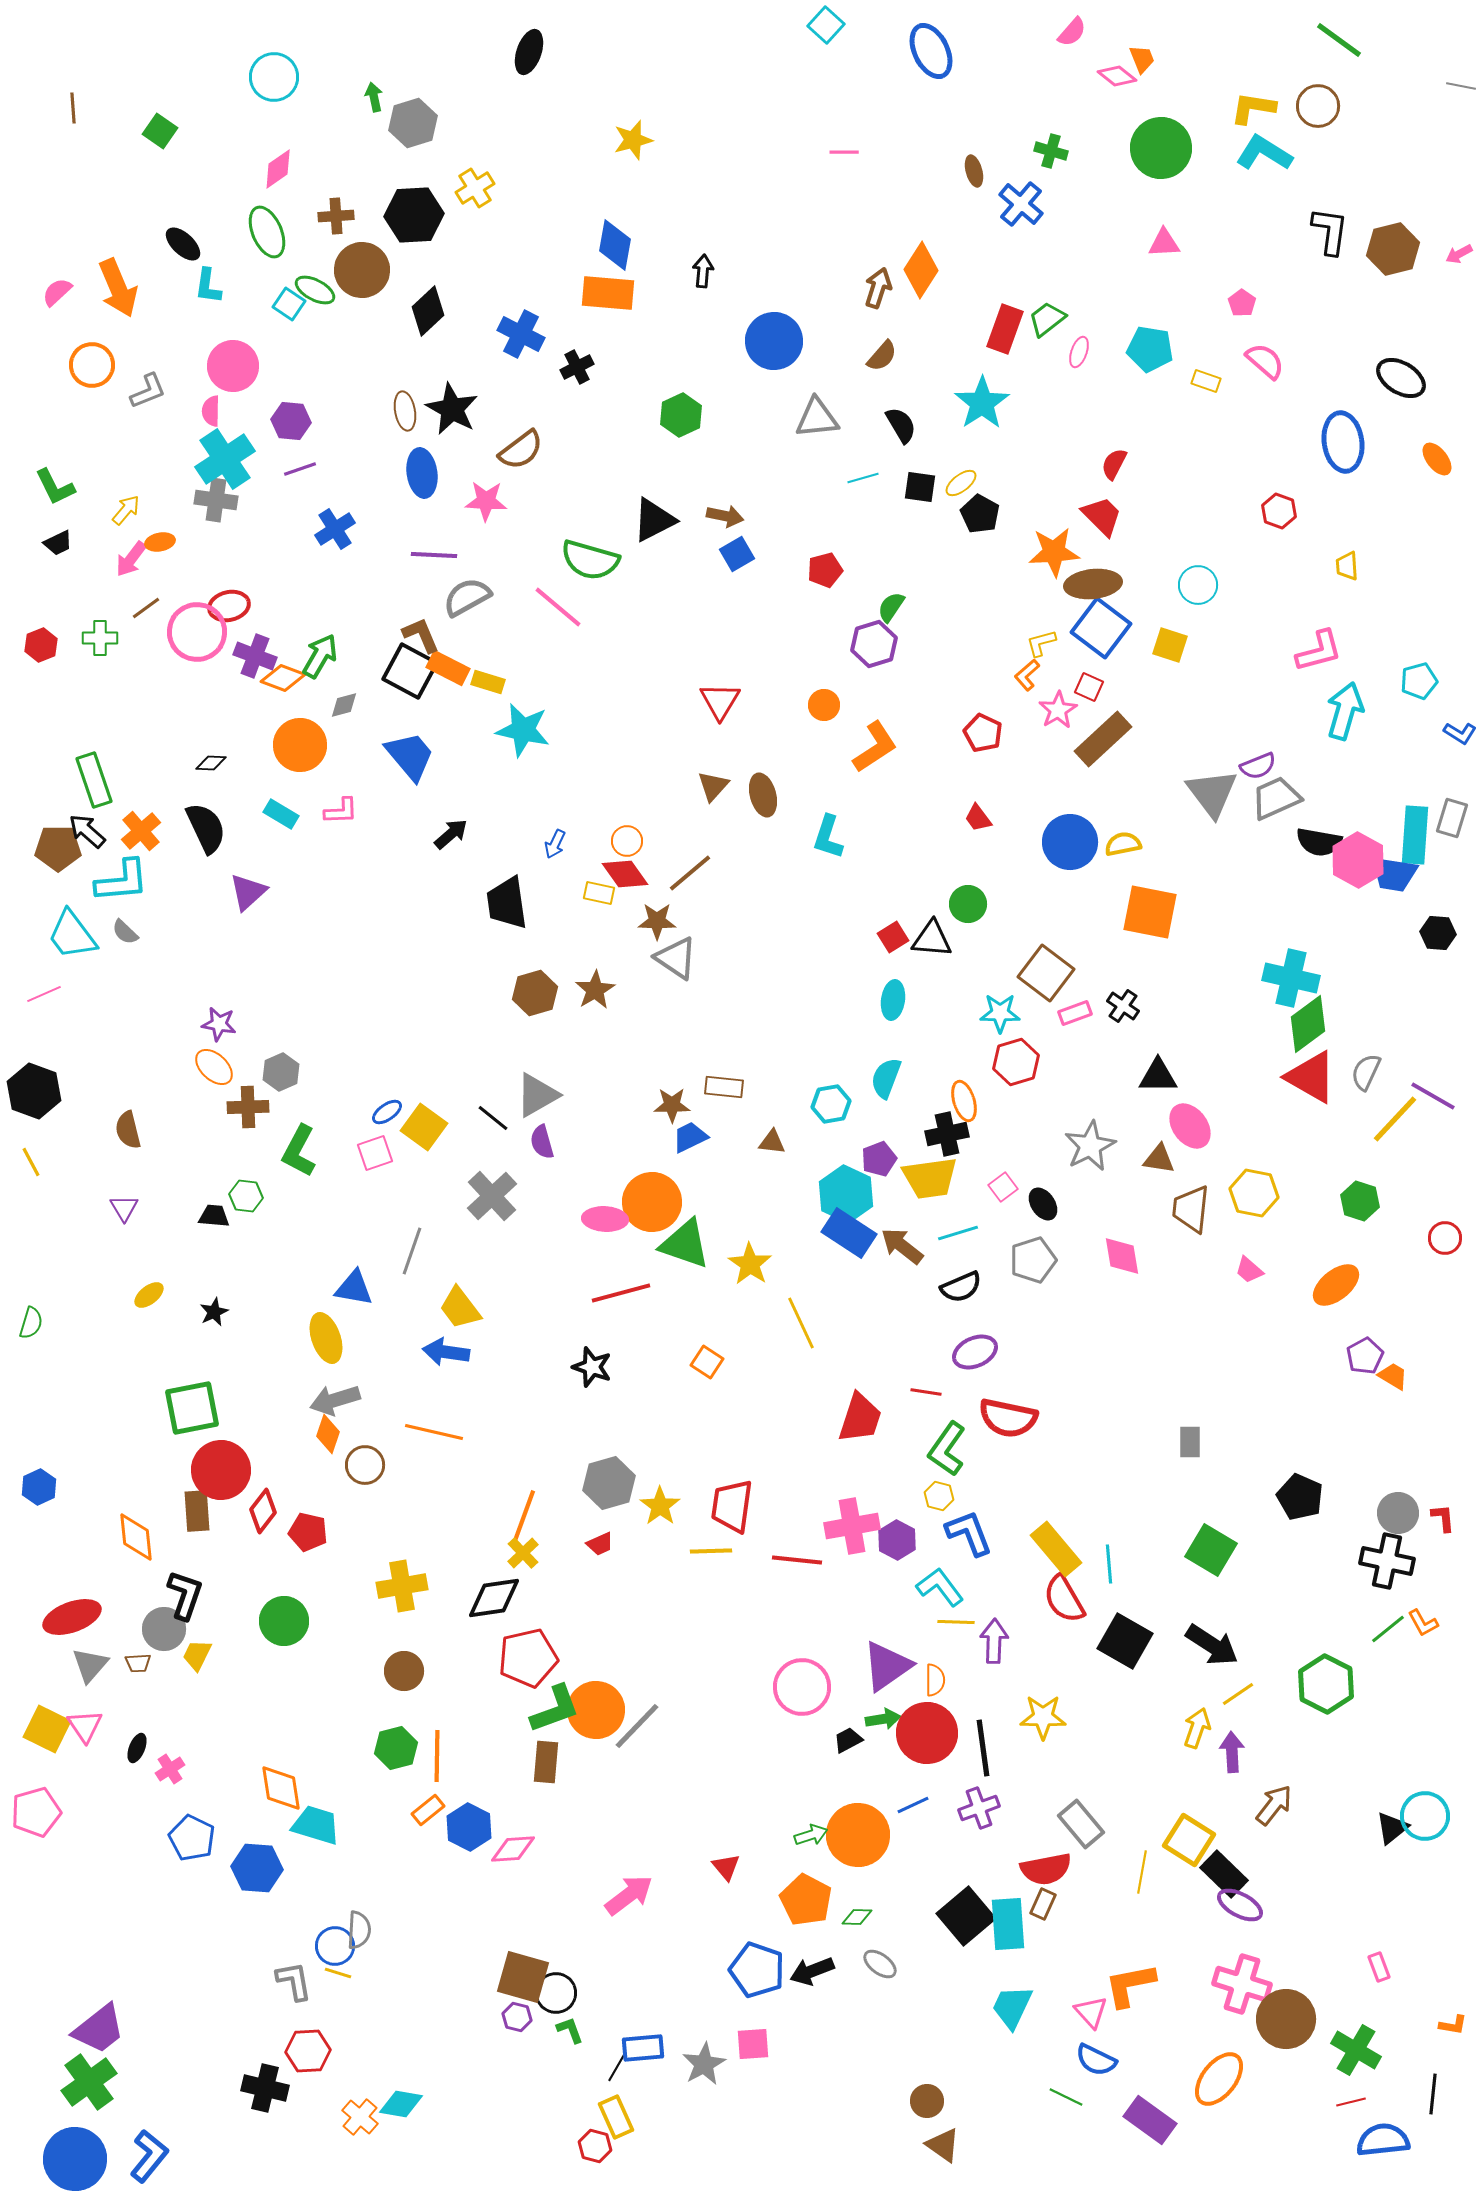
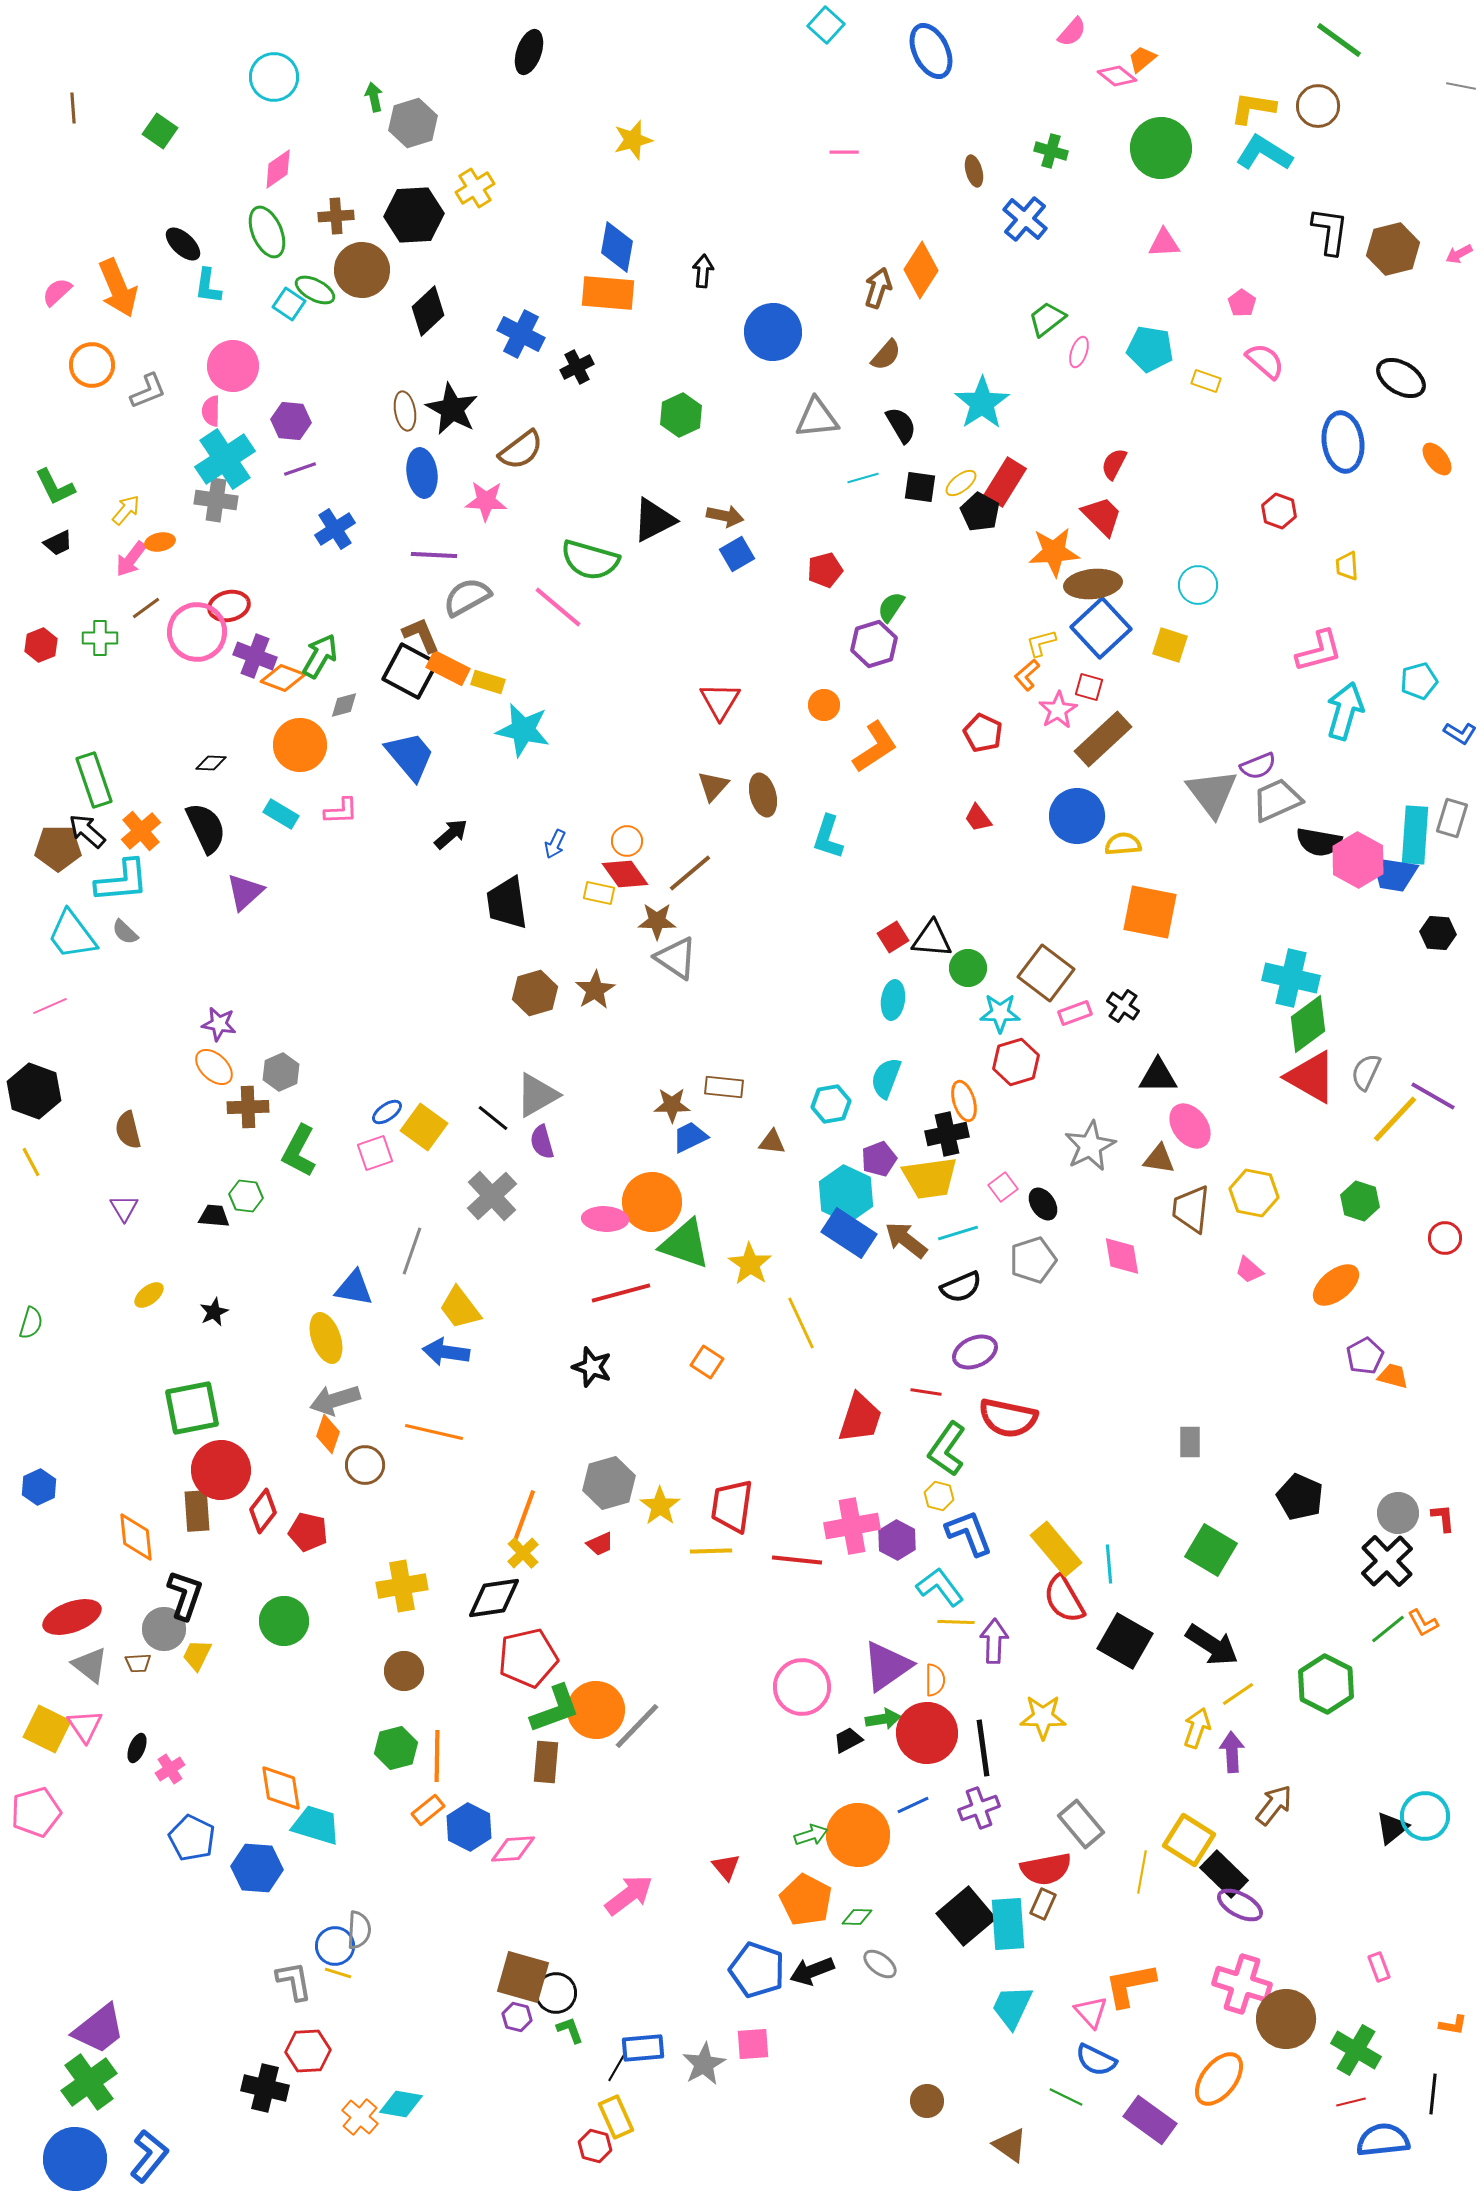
orange trapezoid at (1142, 59): rotated 108 degrees counterclockwise
blue cross at (1021, 204): moved 4 px right, 15 px down
blue diamond at (615, 245): moved 2 px right, 2 px down
red rectangle at (1005, 329): moved 153 px down; rotated 12 degrees clockwise
blue circle at (774, 341): moved 1 px left, 9 px up
brown semicircle at (882, 356): moved 4 px right, 1 px up
black pentagon at (980, 514): moved 2 px up
blue square at (1101, 628): rotated 10 degrees clockwise
red square at (1089, 687): rotated 8 degrees counterclockwise
gray trapezoid at (1276, 798): moved 1 px right, 2 px down
blue circle at (1070, 842): moved 7 px right, 26 px up
yellow semicircle at (1123, 844): rotated 6 degrees clockwise
purple triangle at (248, 892): moved 3 px left
green circle at (968, 904): moved 64 px down
pink line at (44, 994): moved 6 px right, 12 px down
brown arrow at (902, 1246): moved 4 px right, 6 px up
orange trapezoid at (1393, 1376): rotated 16 degrees counterclockwise
black cross at (1387, 1561): rotated 34 degrees clockwise
gray triangle at (90, 1665): rotated 33 degrees counterclockwise
brown triangle at (943, 2145): moved 67 px right
